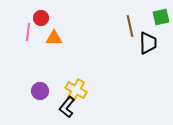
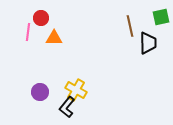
purple circle: moved 1 px down
